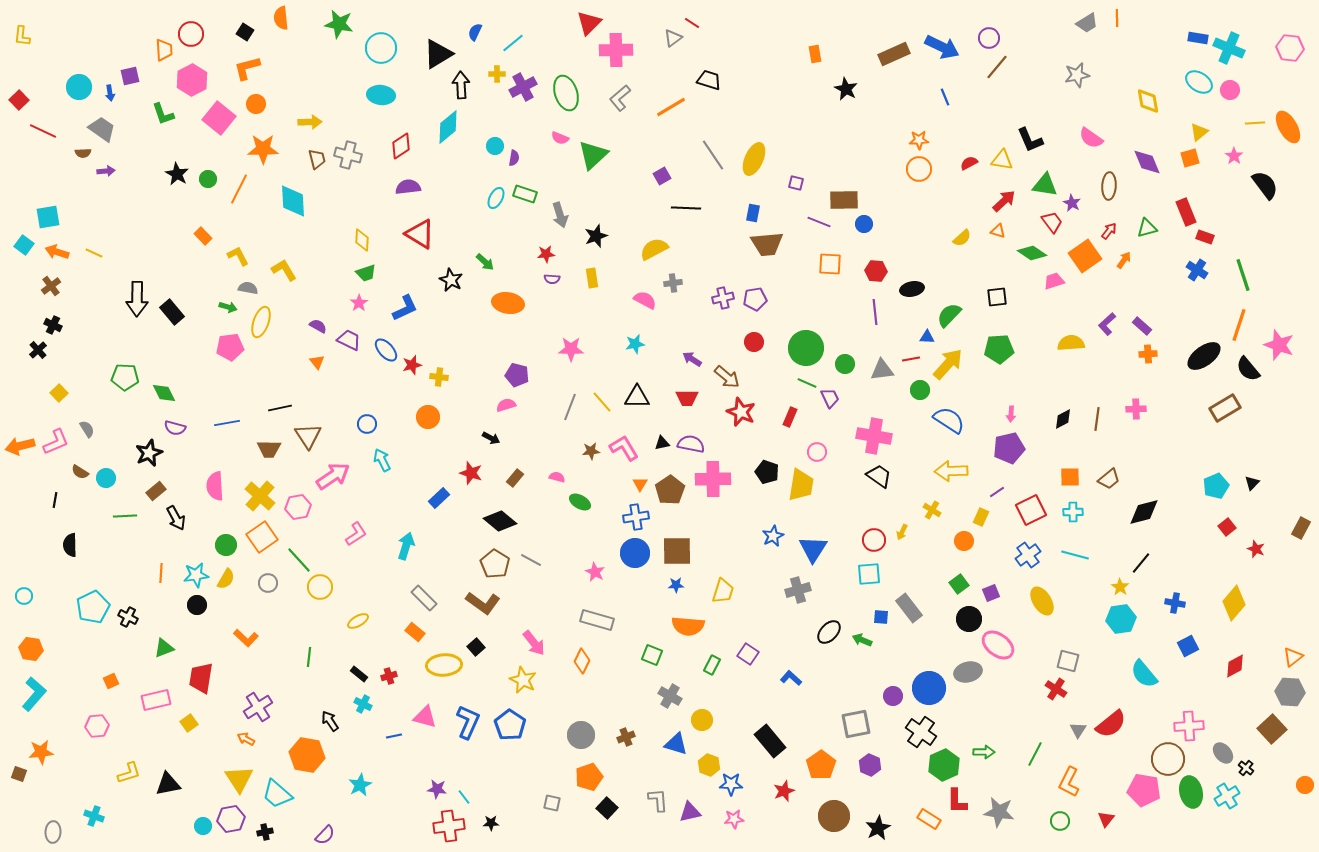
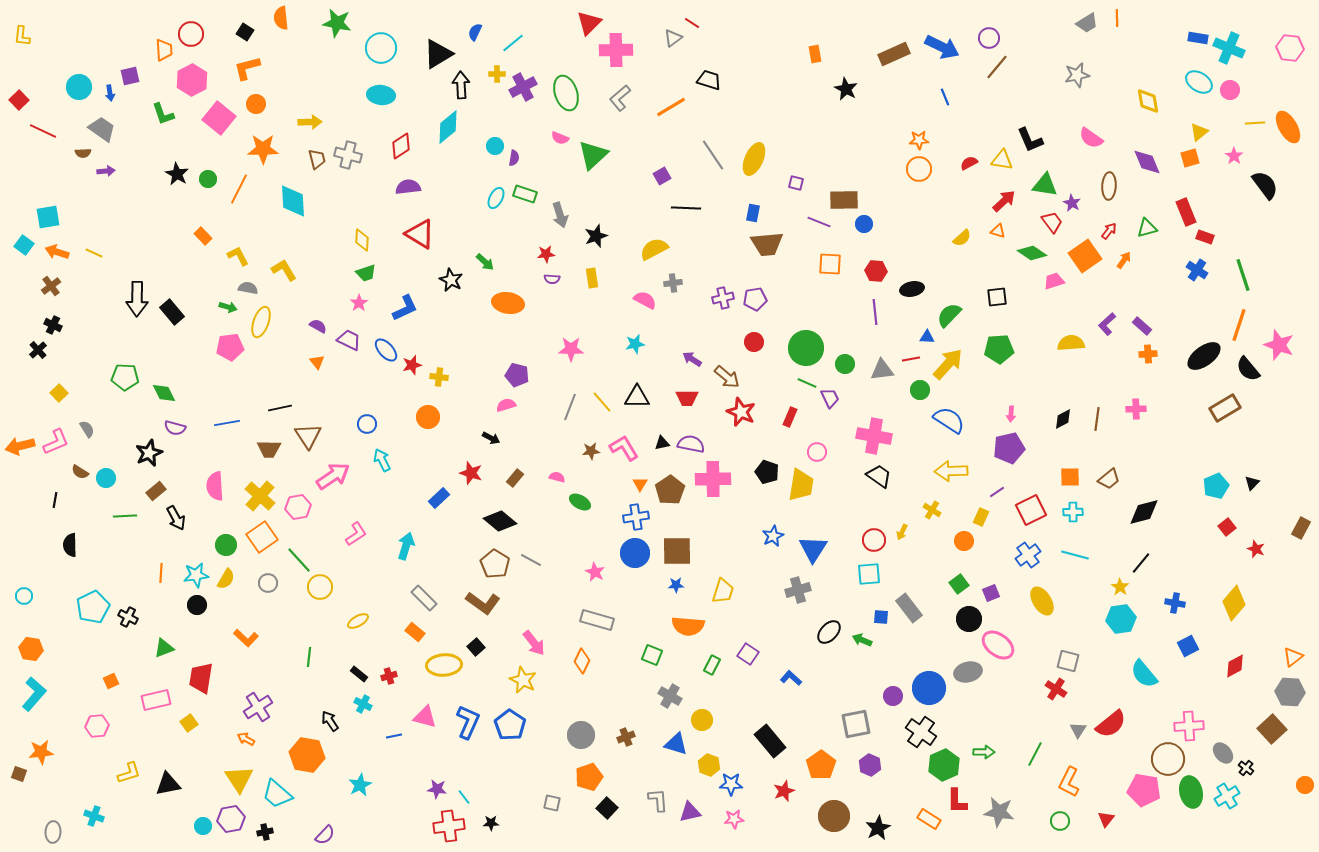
green star at (339, 24): moved 2 px left, 1 px up
